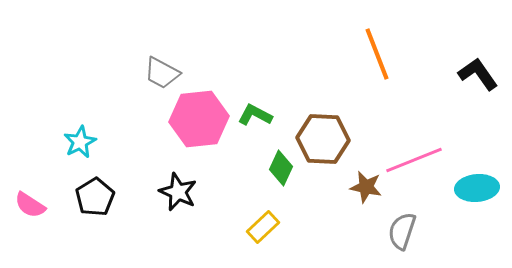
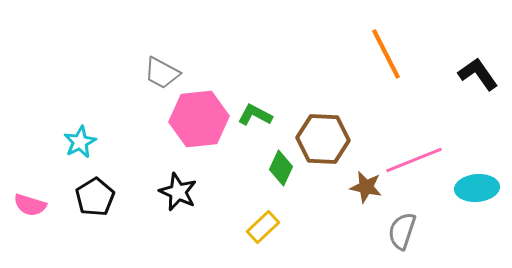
orange line: moved 9 px right; rotated 6 degrees counterclockwise
pink semicircle: rotated 16 degrees counterclockwise
